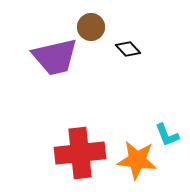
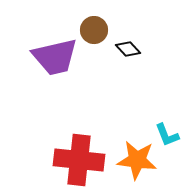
brown circle: moved 3 px right, 3 px down
red cross: moved 1 px left, 7 px down; rotated 12 degrees clockwise
